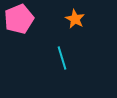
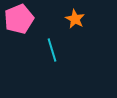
cyan line: moved 10 px left, 8 px up
